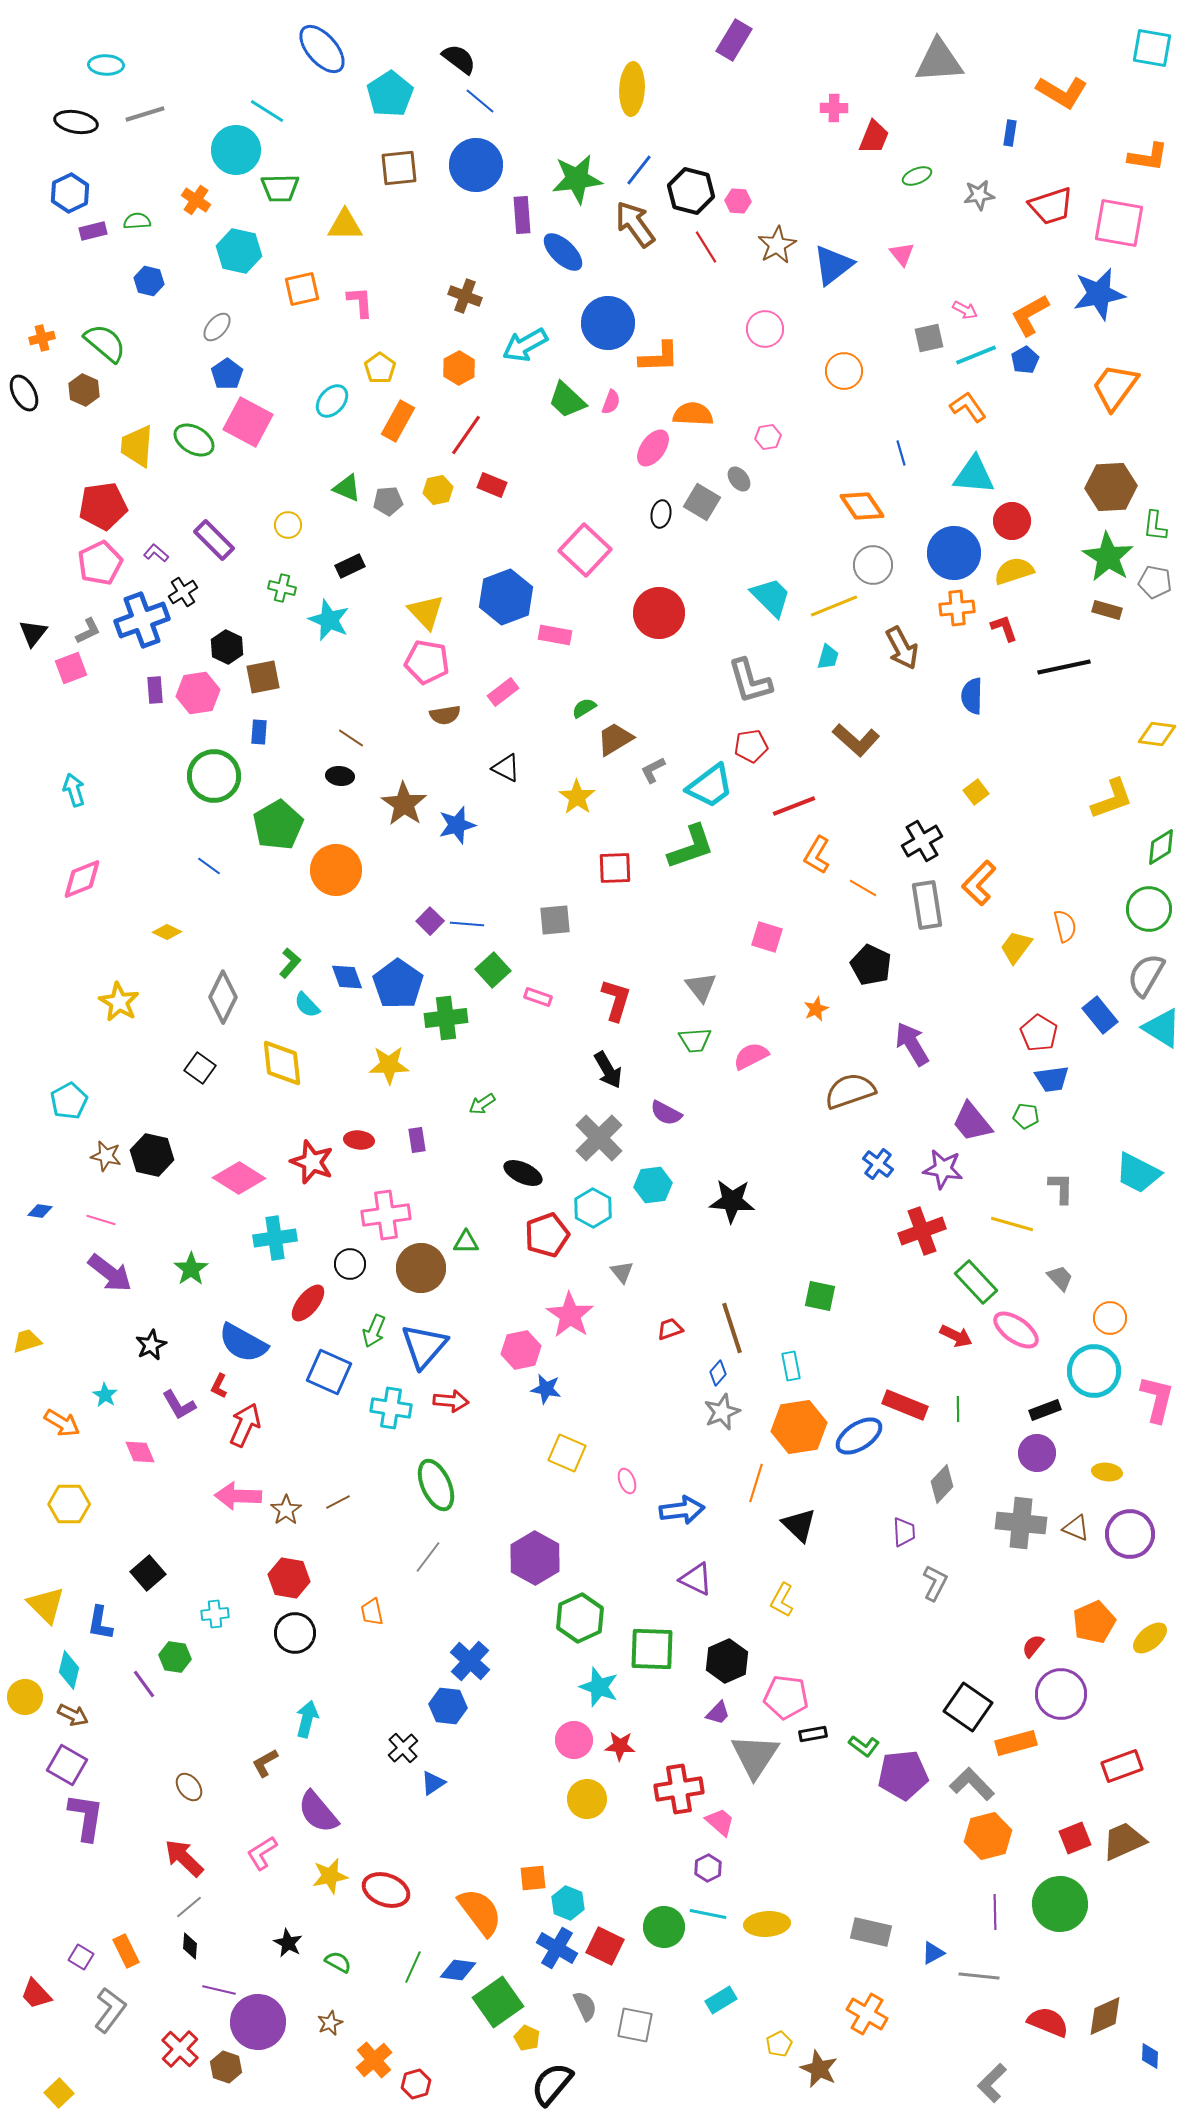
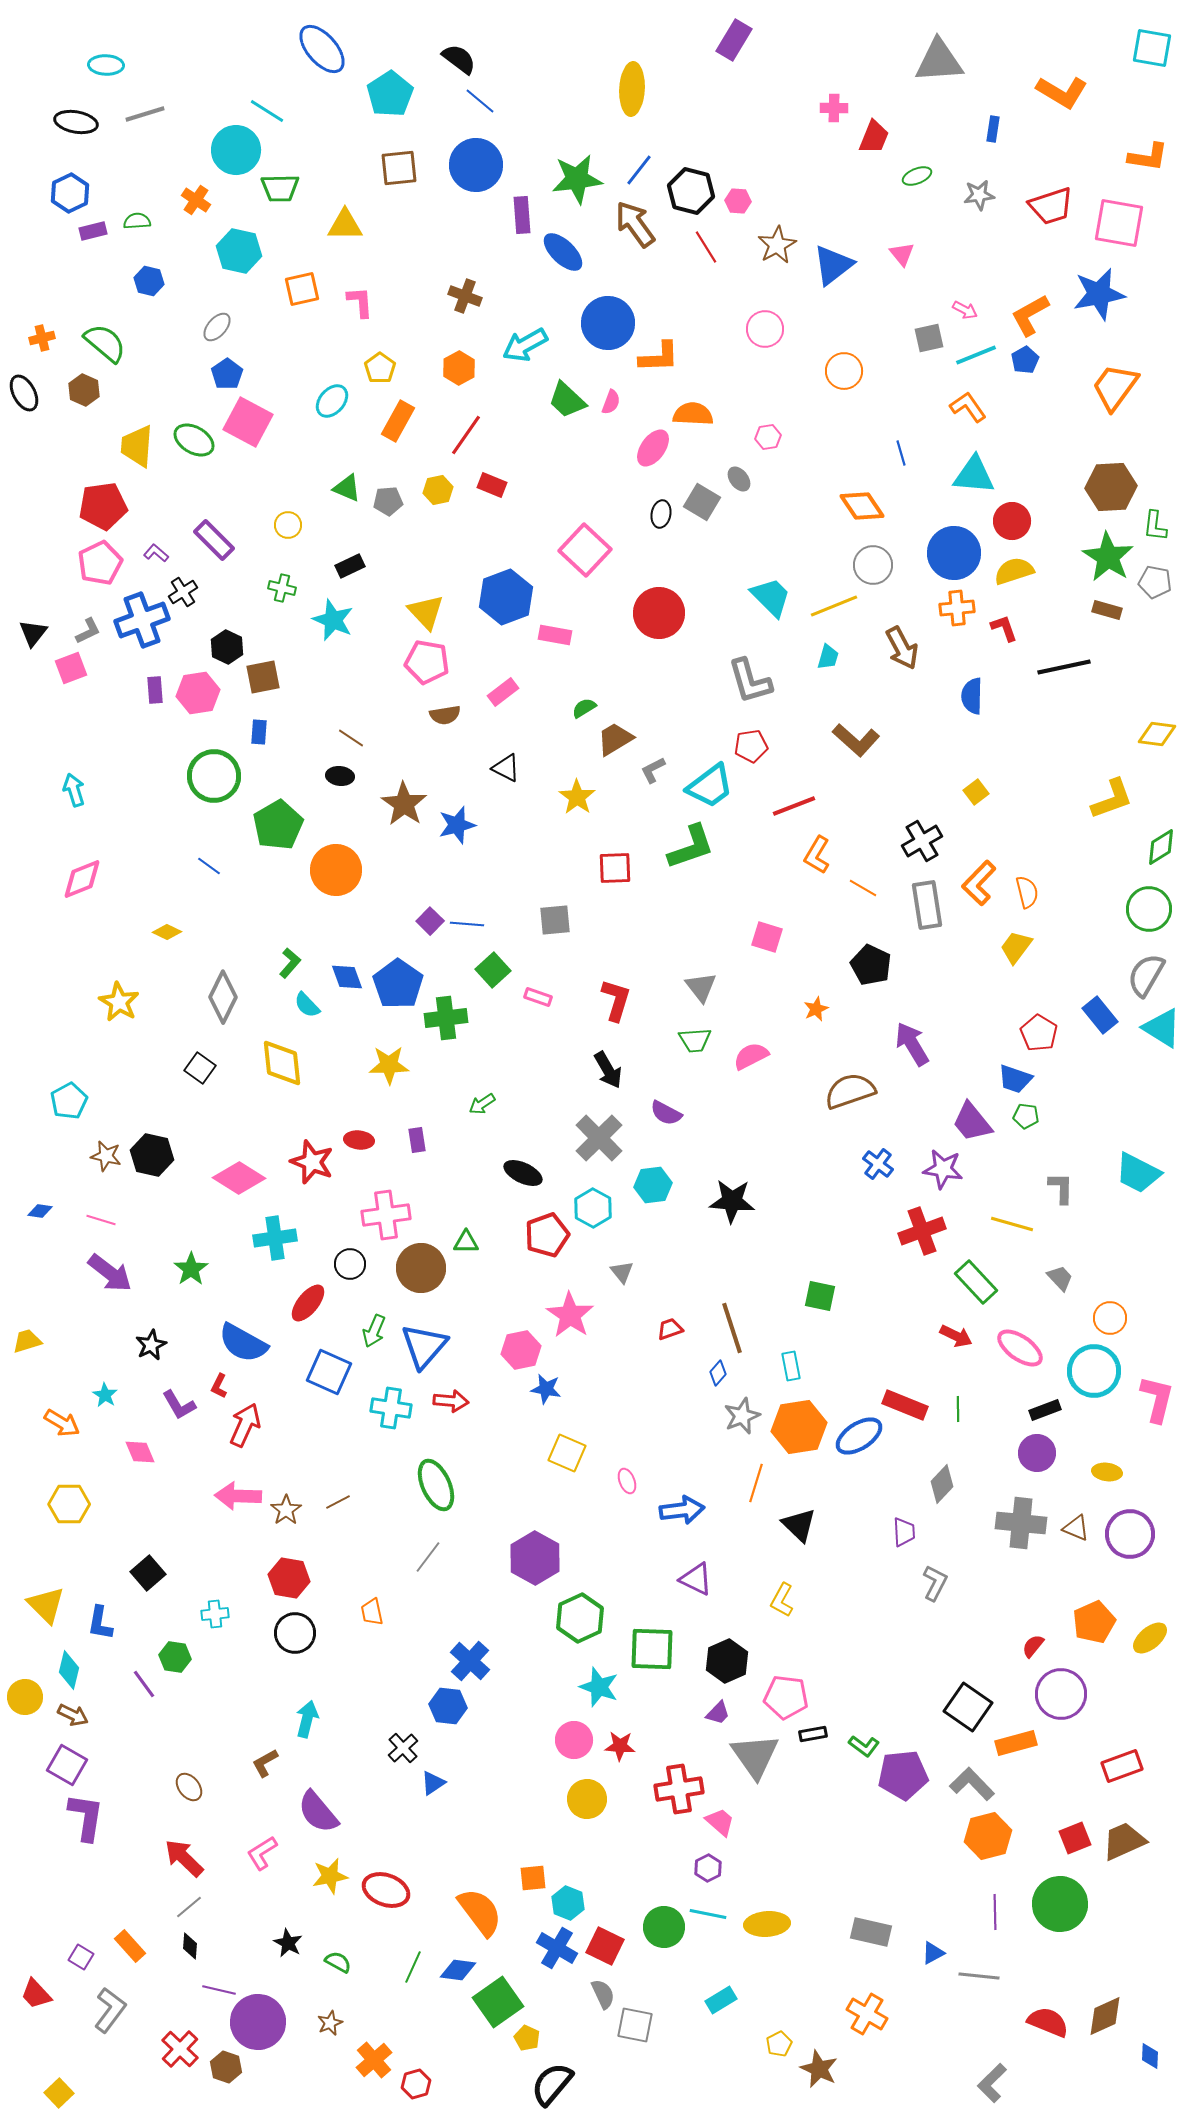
blue rectangle at (1010, 133): moved 17 px left, 4 px up
cyan star at (329, 620): moved 4 px right
orange semicircle at (1065, 926): moved 38 px left, 34 px up
blue trapezoid at (1052, 1079): moved 37 px left; rotated 27 degrees clockwise
pink ellipse at (1016, 1330): moved 4 px right, 18 px down
gray star at (722, 1412): moved 20 px right, 4 px down
gray triangle at (755, 1756): rotated 8 degrees counterclockwise
orange rectangle at (126, 1951): moved 4 px right, 5 px up; rotated 16 degrees counterclockwise
gray semicircle at (585, 2006): moved 18 px right, 12 px up
